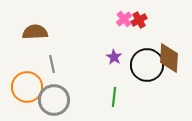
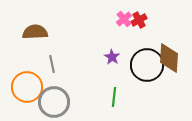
purple star: moved 2 px left
gray circle: moved 2 px down
